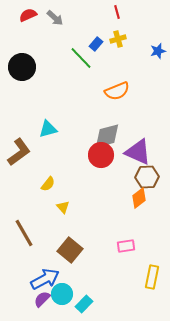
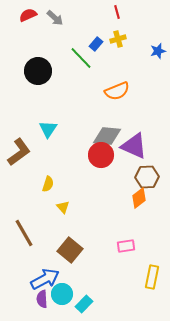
black circle: moved 16 px right, 4 px down
cyan triangle: rotated 42 degrees counterclockwise
gray diamond: rotated 20 degrees clockwise
purple triangle: moved 4 px left, 6 px up
yellow semicircle: rotated 21 degrees counterclockwise
purple semicircle: rotated 48 degrees counterclockwise
